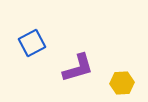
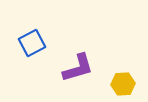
yellow hexagon: moved 1 px right, 1 px down
